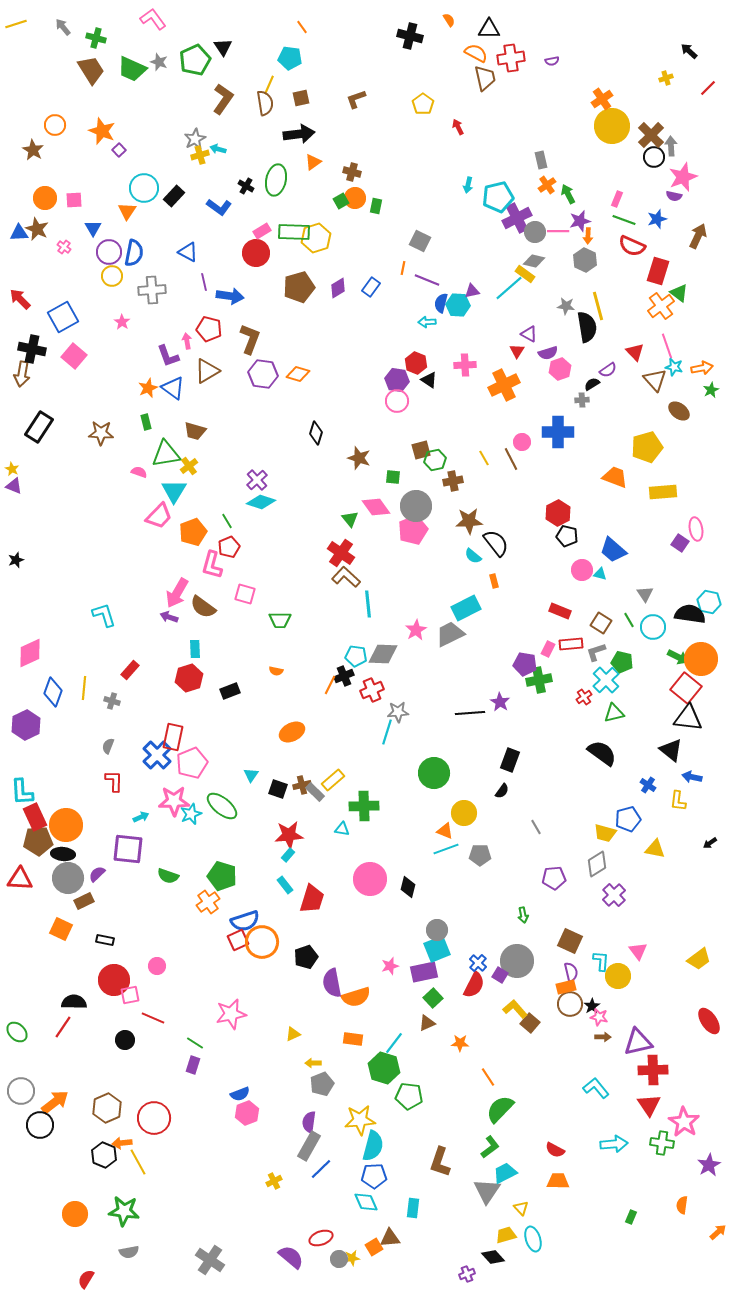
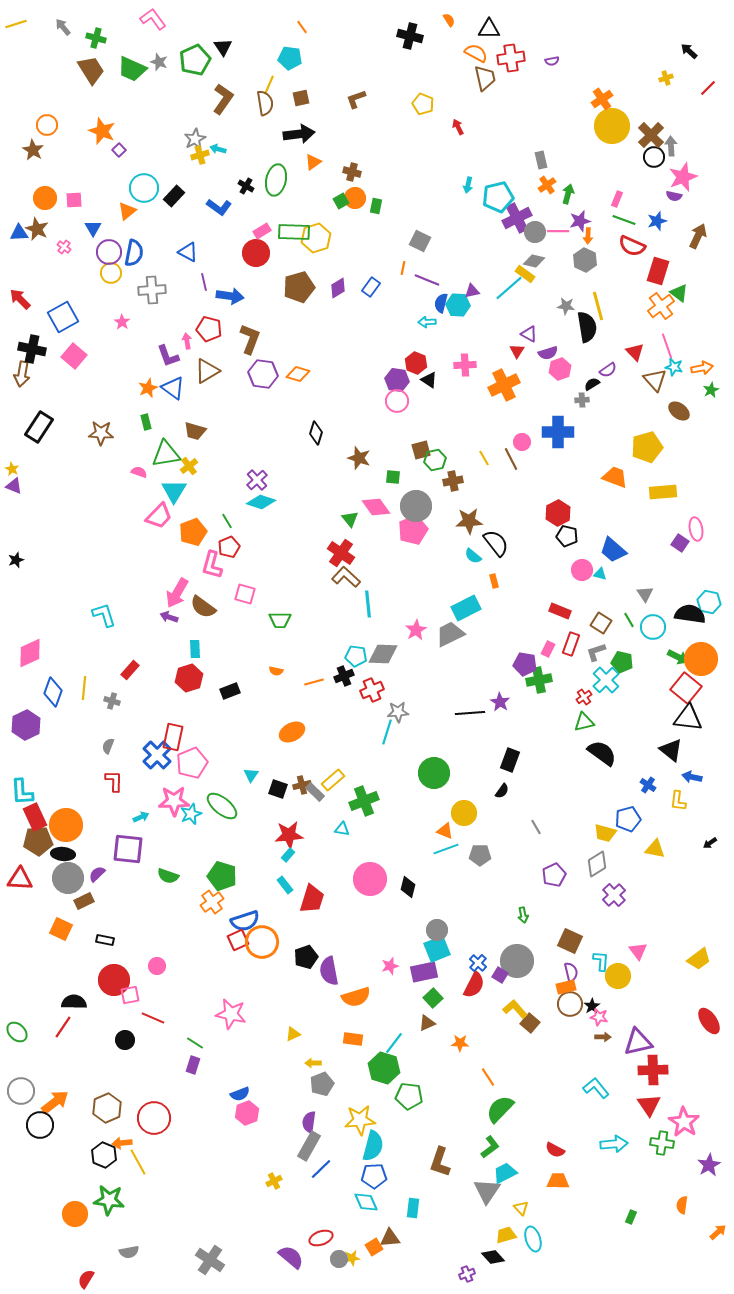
yellow pentagon at (423, 104): rotated 15 degrees counterclockwise
orange circle at (55, 125): moved 8 px left
green arrow at (568, 194): rotated 42 degrees clockwise
orange triangle at (127, 211): rotated 18 degrees clockwise
blue star at (657, 219): moved 2 px down
yellow circle at (112, 276): moved 1 px left, 3 px up
red rectangle at (571, 644): rotated 65 degrees counterclockwise
orange line at (330, 685): moved 16 px left, 3 px up; rotated 48 degrees clockwise
green triangle at (614, 713): moved 30 px left, 9 px down
green cross at (364, 806): moved 5 px up; rotated 20 degrees counterclockwise
purple pentagon at (554, 878): moved 3 px up; rotated 20 degrees counterclockwise
orange cross at (208, 902): moved 4 px right
purple semicircle at (332, 983): moved 3 px left, 12 px up
pink star at (231, 1014): rotated 24 degrees clockwise
green star at (124, 1211): moved 15 px left, 11 px up
